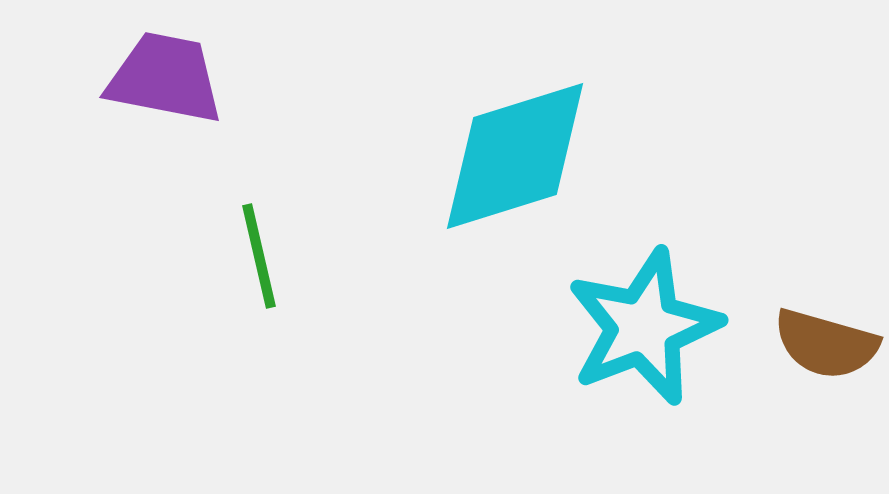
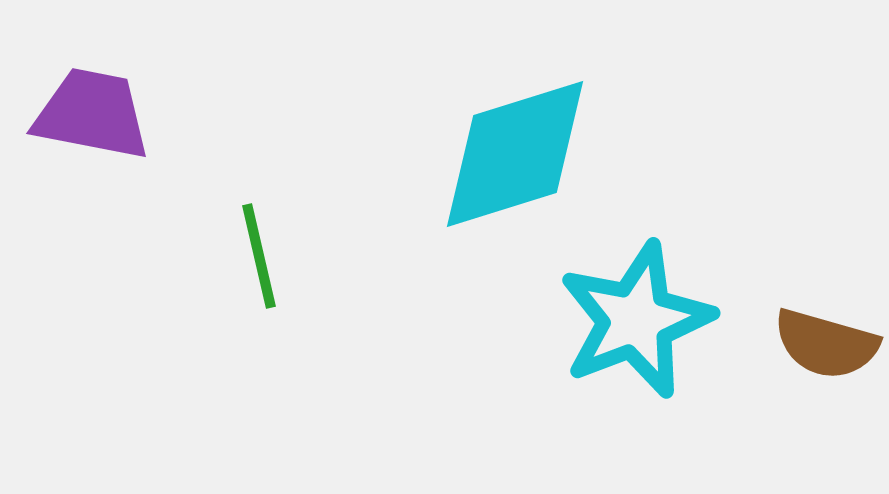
purple trapezoid: moved 73 px left, 36 px down
cyan diamond: moved 2 px up
cyan star: moved 8 px left, 7 px up
